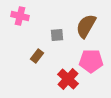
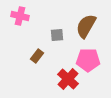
pink pentagon: moved 3 px left, 1 px up
